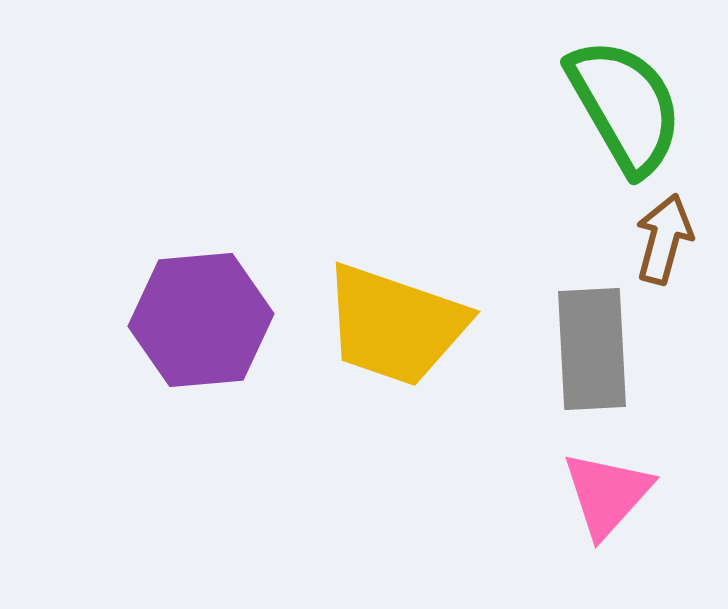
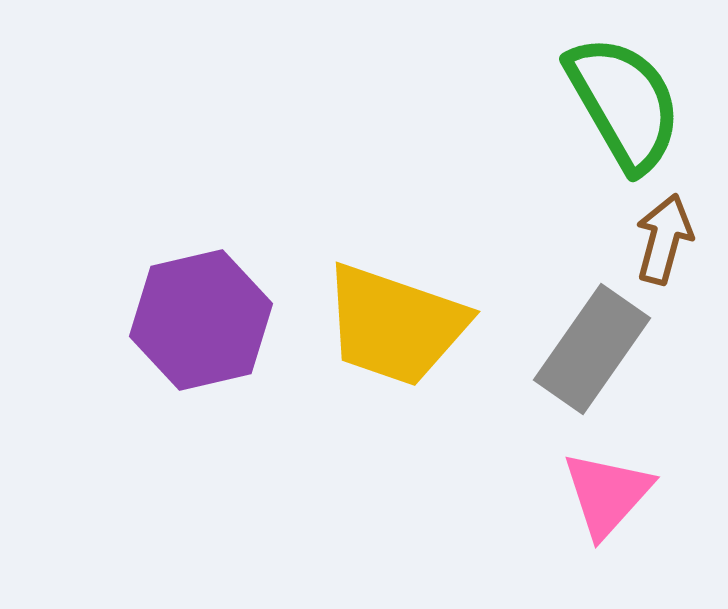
green semicircle: moved 1 px left, 3 px up
purple hexagon: rotated 8 degrees counterclockwise
gray rectangle: rotated 38 degrees clockwise
